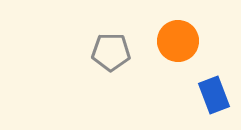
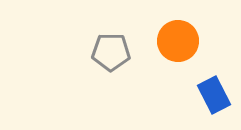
blue rectangle: rotated 6 degrees counterclockwise
